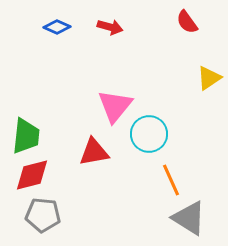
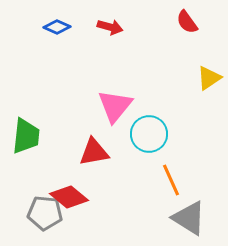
red diamond: moved 37 px right, 22 px down; rotated 54 degrees clockwise
gray pentagon: moved 2 px right, 2 px up
